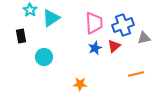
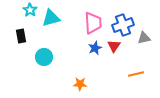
cyan triangle: rotated 18 degrees clockwise
pink trapezoid: moved 1 px left
red triangle: rotated 16 degrees counterclockwise
